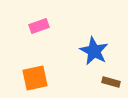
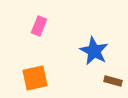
pink rectangle: rotated 48 degrees counterclockwise
brown rectangle: moved 2 px right, 1 px up
